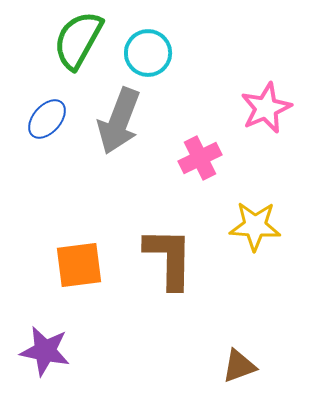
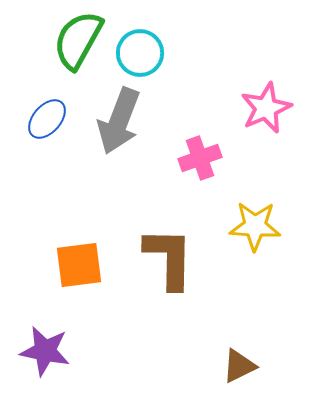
cyan circle: moved 8 px left
pink cross: rotated 6 degrees clockwise
brown triangle: rotated 6 degrees counterclockwise
